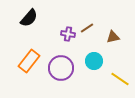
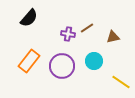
purple circle: moved 1 px right, 2 px up
yellow line: moved 1 px right, 3 px down
